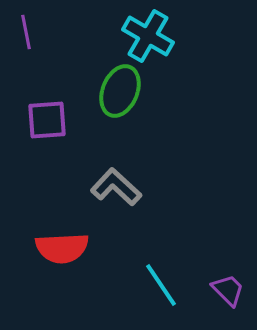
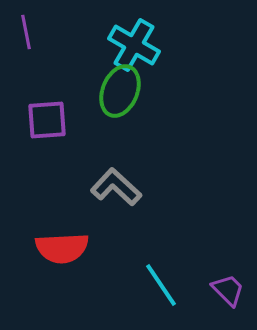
cyan cross: moved 14 px left, 9 px down
